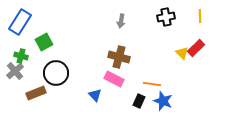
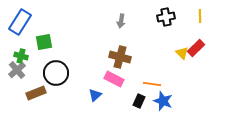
green square: rotated 18 degrees clockwise
brown cross: moved 1 px right
gray cross: moved 2 px right, 1 px up
blue triangle: rotated 32 degrees clockwise
